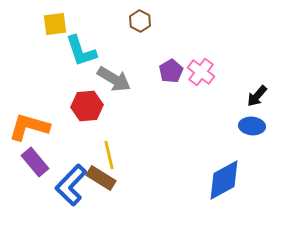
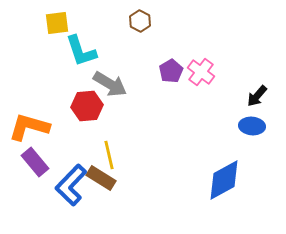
yellow square: moved 2 px right, 1 px up
gray arrow: moved 4 px left, 5 px down
